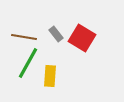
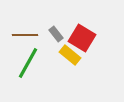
brown line: moved 1 px right, 2 px up; rotated 10 degrees counterclockwise
yellow rectangle: moved 20 px right, 21 px up; rotated 55 degrees counterclockwise
